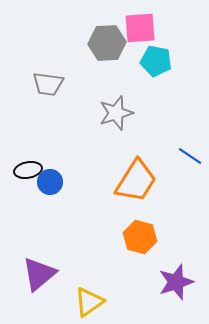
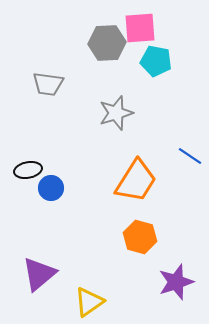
blue circle: moved 1 px right, 6 px down
